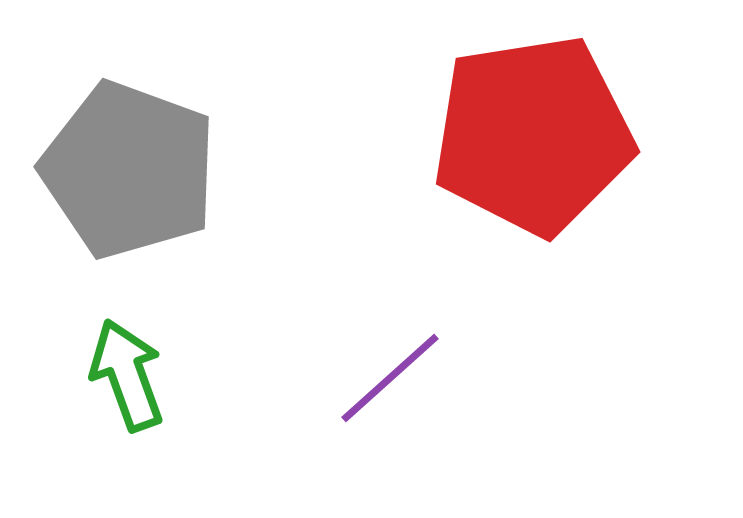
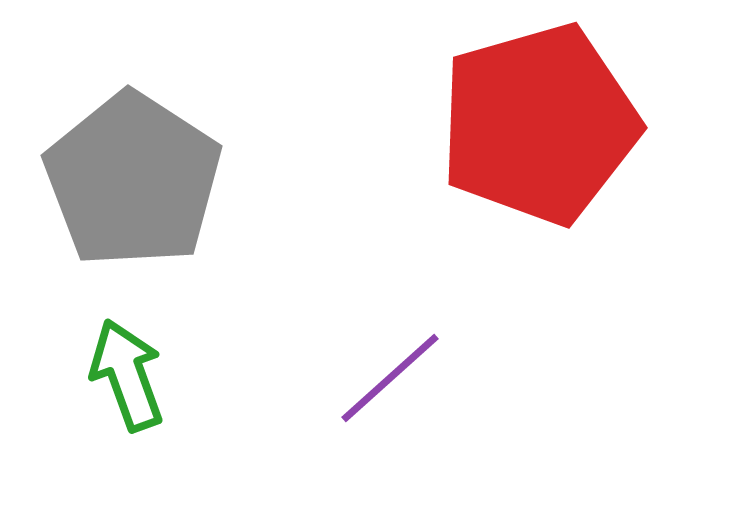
red pentagon: moved 6 px right, 11 px up; rotated 7 degrees counterclockwise
gray pentagon: moved 4 px right, 10 px down; rotated 13 degrees clockwise
